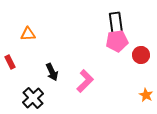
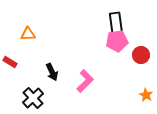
red rectangle: rotated 32 degrees counterclockwise
